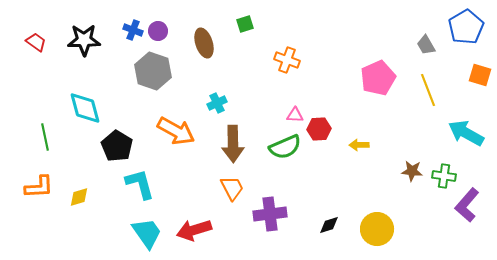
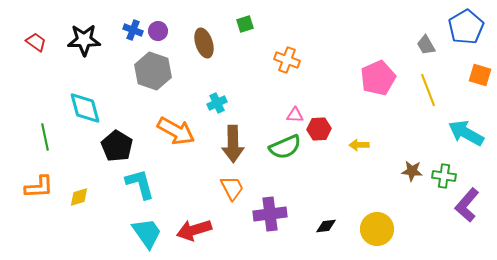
black diamond: moved 3 px left, 1 px down; rotated 10 degrees clockwise
